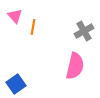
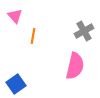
orange line: moved 9 px down
